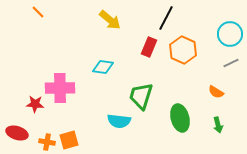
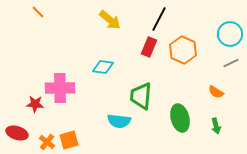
black line: moved 7 px left, 1 px down
green trapezoid: rotated 12 degrees counterclockwise
green arrow: moved 2 px left, 1 px down
orange cross: rotated 28 degrees clockwise
